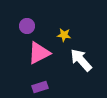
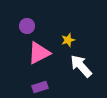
yellow star: moved 4 px right, 5 px down; rotated 24 degrees counterclockwise
white arrow: moved 6 px down
